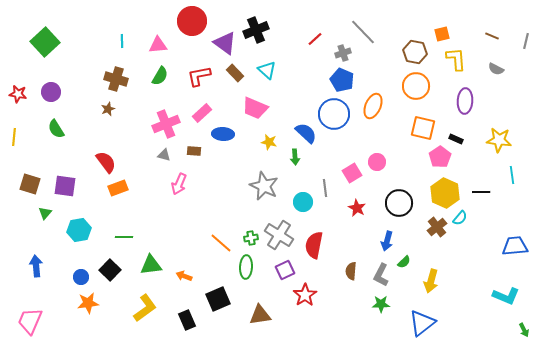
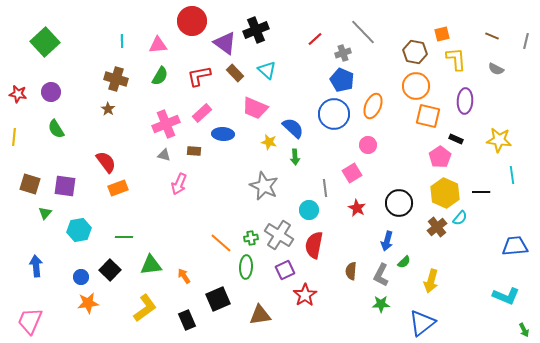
brown star at (108, 109): rotated 16 degrees counterclockwise
orange square at (423, 128): moved 5 px right, 12 px up
blue semicircle at (306, 133): moved 13 px left, 5 px up
pink circle at (377, 162): moved 9 px left, 17 px up
cyan circle at (303, 202): moved 6 px right, 8 px down
orange arrow at (184, 276): rotated 35 degrees clockwise
